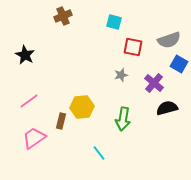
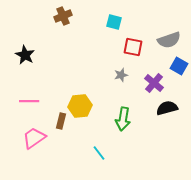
blue square: moved 2 px down
pink line: rotated 36 degrees clockwise
yellow hexagon: moved 2 px left, 1 px up
